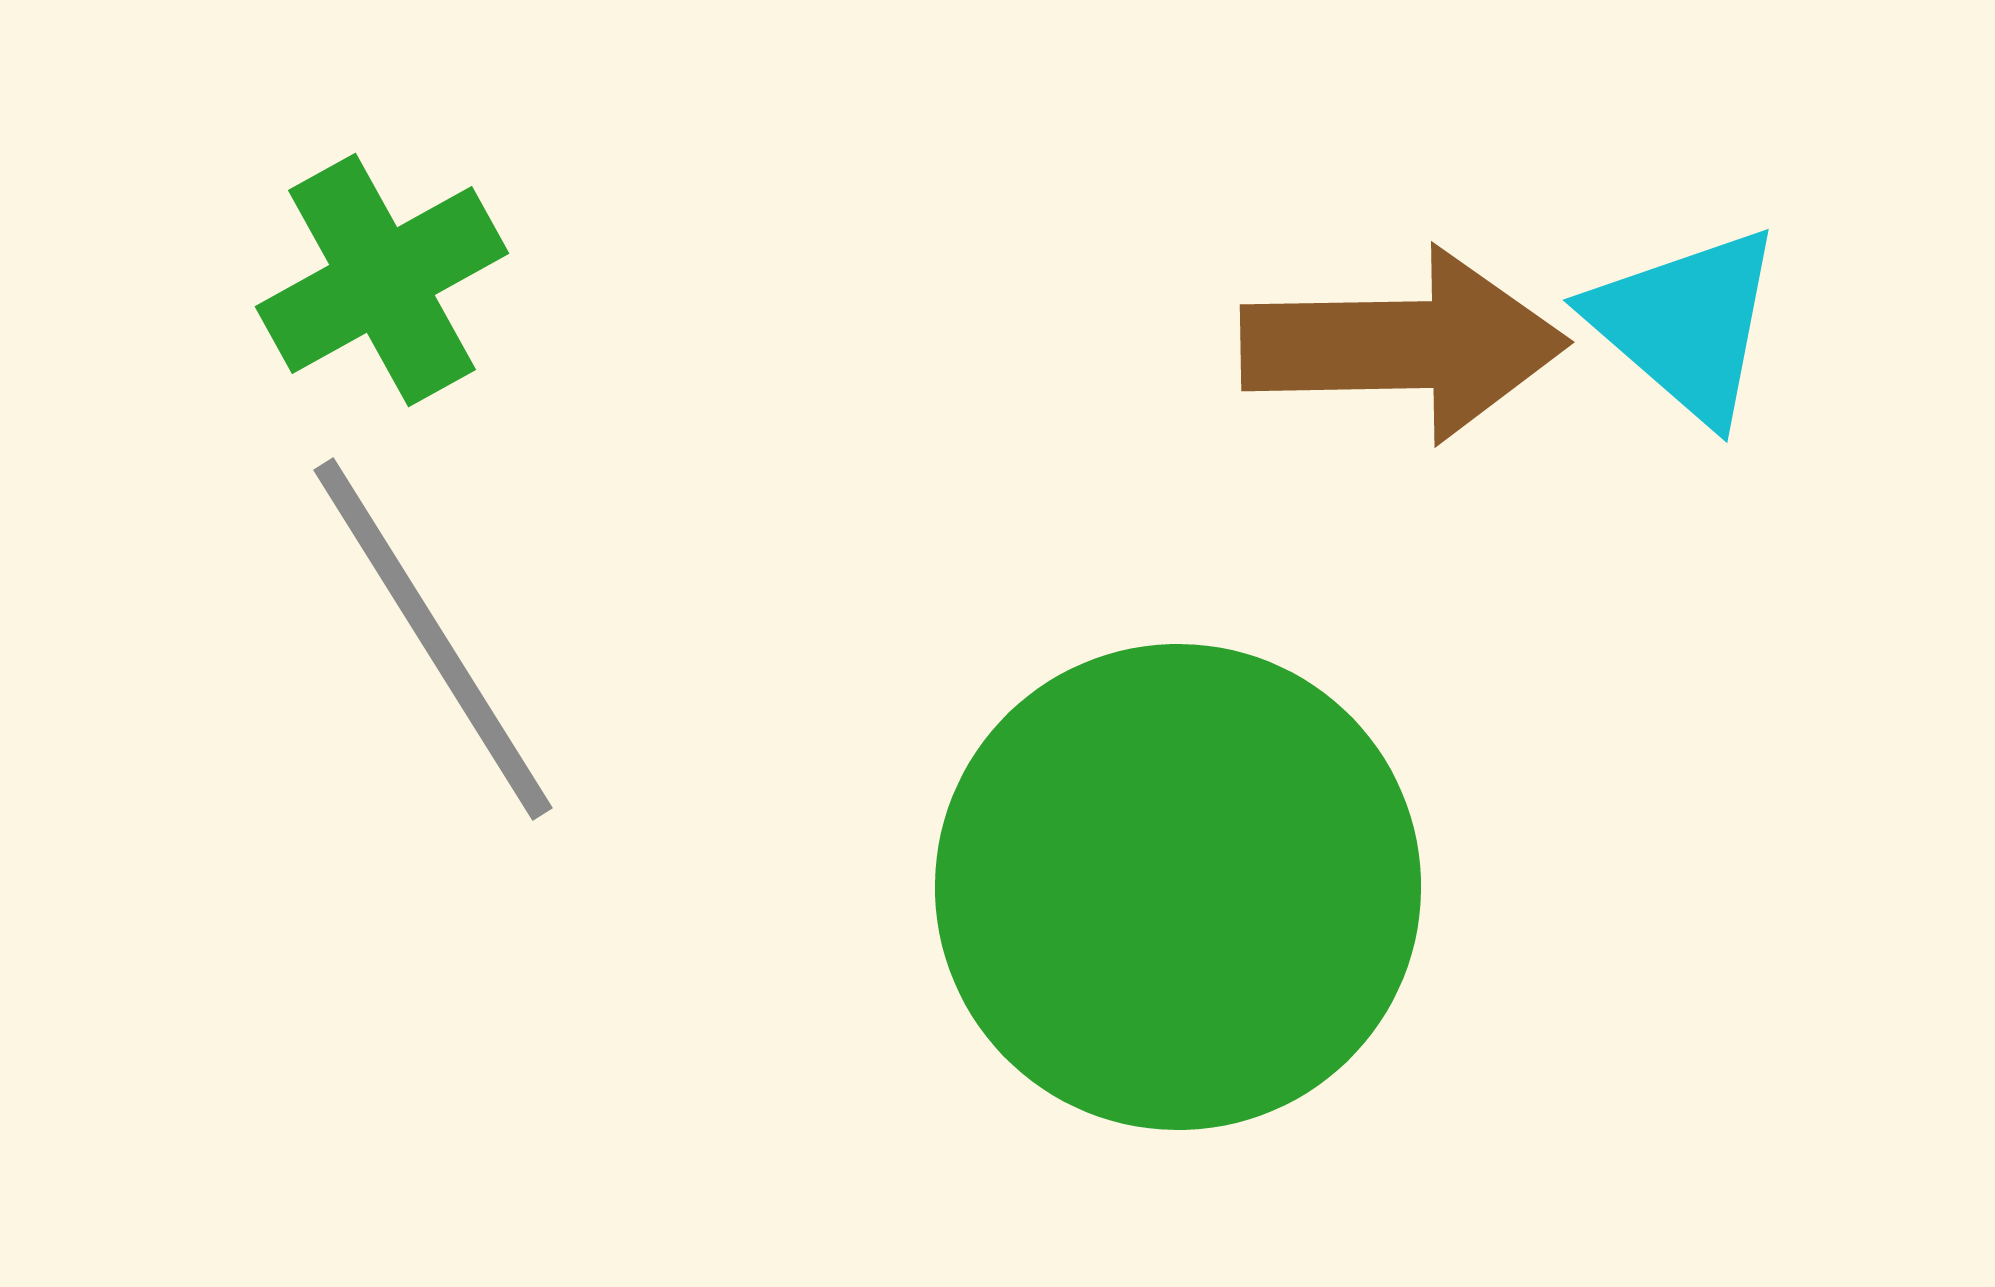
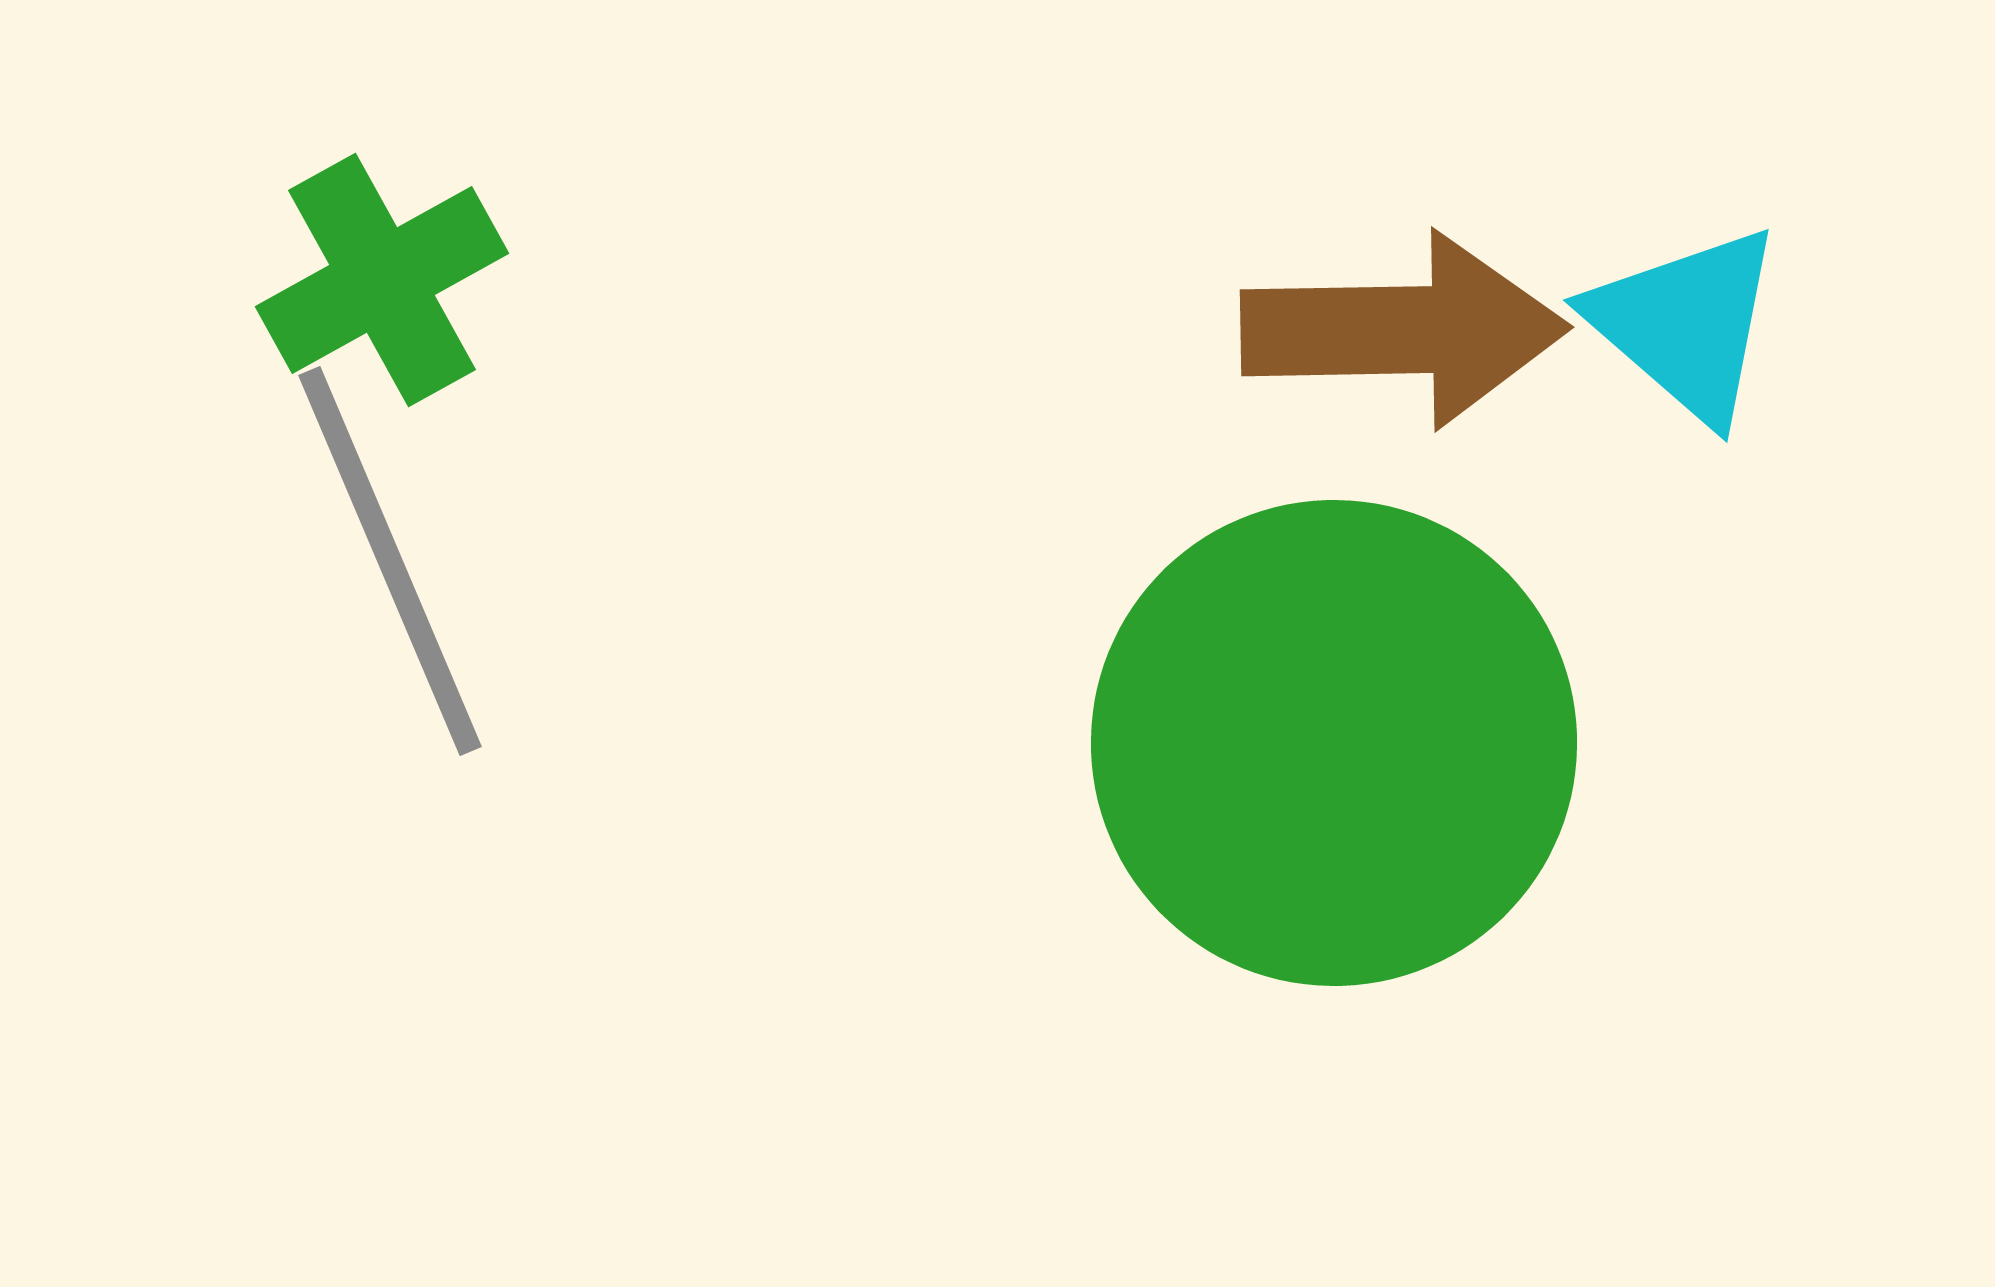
brown arrow: moved 15 px up
gray line: moved 43 px left, 78 px up; rotated 9 degrees clockwise
green circle: moved 156 px right, 144 px up
